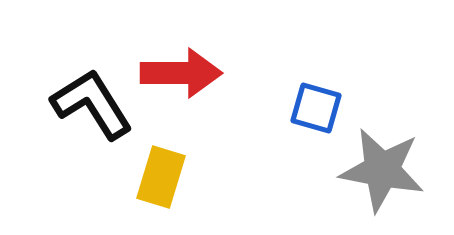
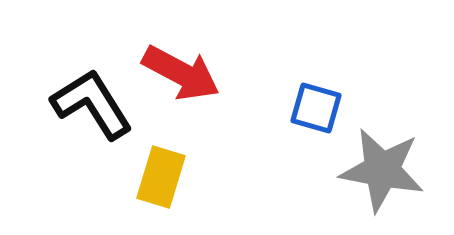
red arrow: rotated 28 degrees clockwise
